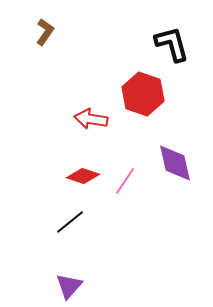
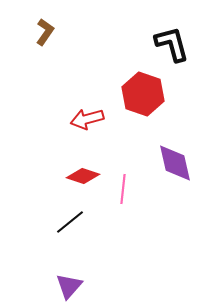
red arrow: moved 4 px left; rotated 24 degrees counterclockwise
pink line: moved 2 px left, 8 px down; rotated 28 degrees counterclockwise
